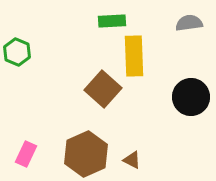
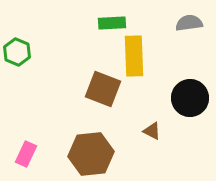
green rectangle: moved 2 px down
brown square: rotated 21 degrees counterclockwise
black circle: moved 1 px left, 1 px down
brown hexagon: moved 5 px right; rotated 18 degrees clockwise
brown triangle: moved 20 px right, 29 px up
